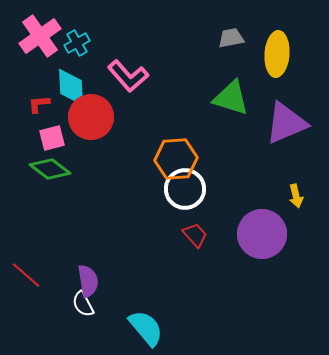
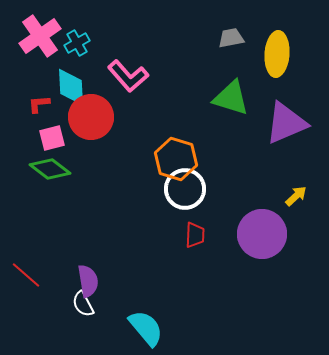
orange hexagon: rotated 21 degrees clockwise
yellow arrow: rotated 120 degrees counterclockwise
red trapezoid: rotated 44 degrees clockwise
